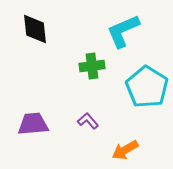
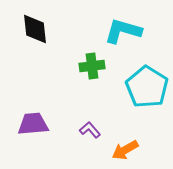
cyan L-shape: rotated 39 degrees clockwise
purple L-shape: moved 2 px right, 9 px down
